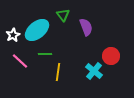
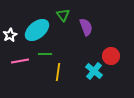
white star: moved 3 px left
pink line: rotated 54 degrees counterclockwise
